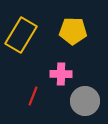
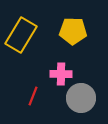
gray circle: moved 4 px left, 3 px up
